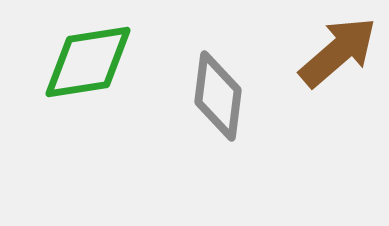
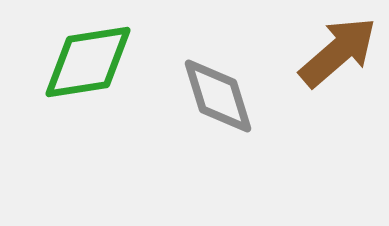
gray diamond: rotated 24 degrees counterclockwise
